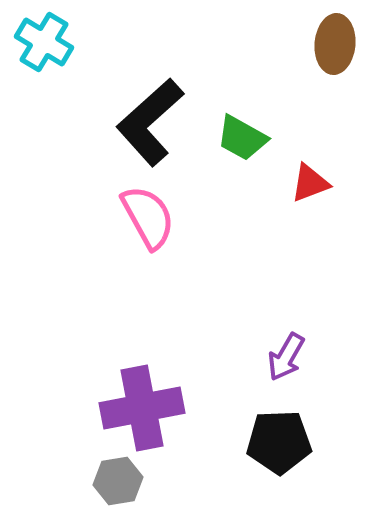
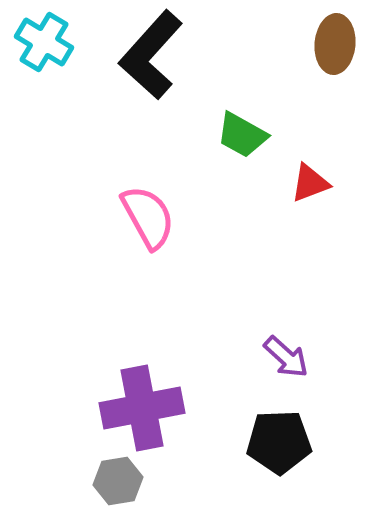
black L-shape: moved 1 px right, 67 px up; rotated 6 degrees counterclockwise
green trapezoid: moved 3 px up
purple arrow: rotated 78 degrees counterclockwise
